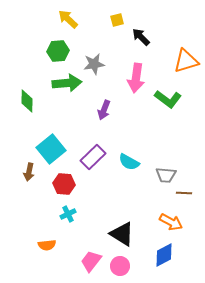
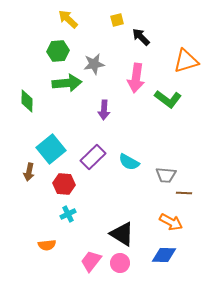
purple arrow: rotated 18 degrees counterclockwise
blue diamond: rotated 30 degrees clockwise
pink circle: moved 3 px up
